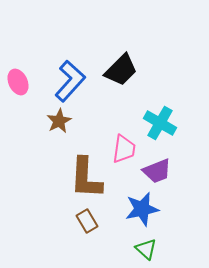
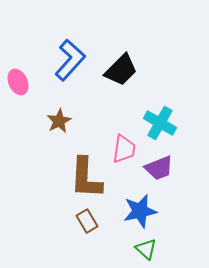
blue L-shape: moved 21 px up
purple trapezoid: moved 2 px right, 3 px up
blue star: moved 2 px left, 2 px down
